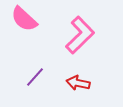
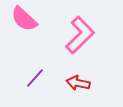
purple line: moved 1 px down
